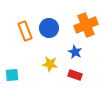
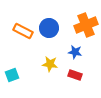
orange rectangle: moved 2 px left; rotated 42 degrees counterclockwise
blue star: rotated 16 degrees counterclockwise
cyan square: rotated 16 degrees counterclockwise
